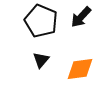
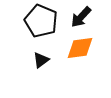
black triangle: rotated 12 degrees clockwise
orange diamond: moved 21 px up
